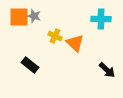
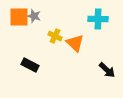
cyan cross: moved 3 px left
black rectangle: rotated 12 degrees counterclockwise
